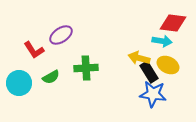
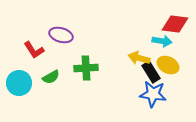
red diamond: moved 2 px right, 1 px down
purple ellipse: rotated 50 degrees clockwise
black rectangle: moved 2 px right
